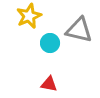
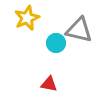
yellow star: moved 2 px left, 2 px down
cyan circle: moved 6 px right
